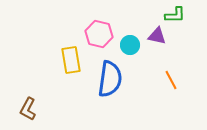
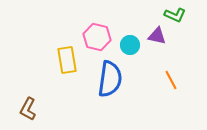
green L-shape: rotated 25 degrees clockwise
pink hexagon: moved 2 px left, 3 px down
yellow rectangle: moved 4 px left
